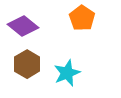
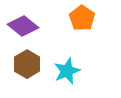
cyan star: moved 2 px up
